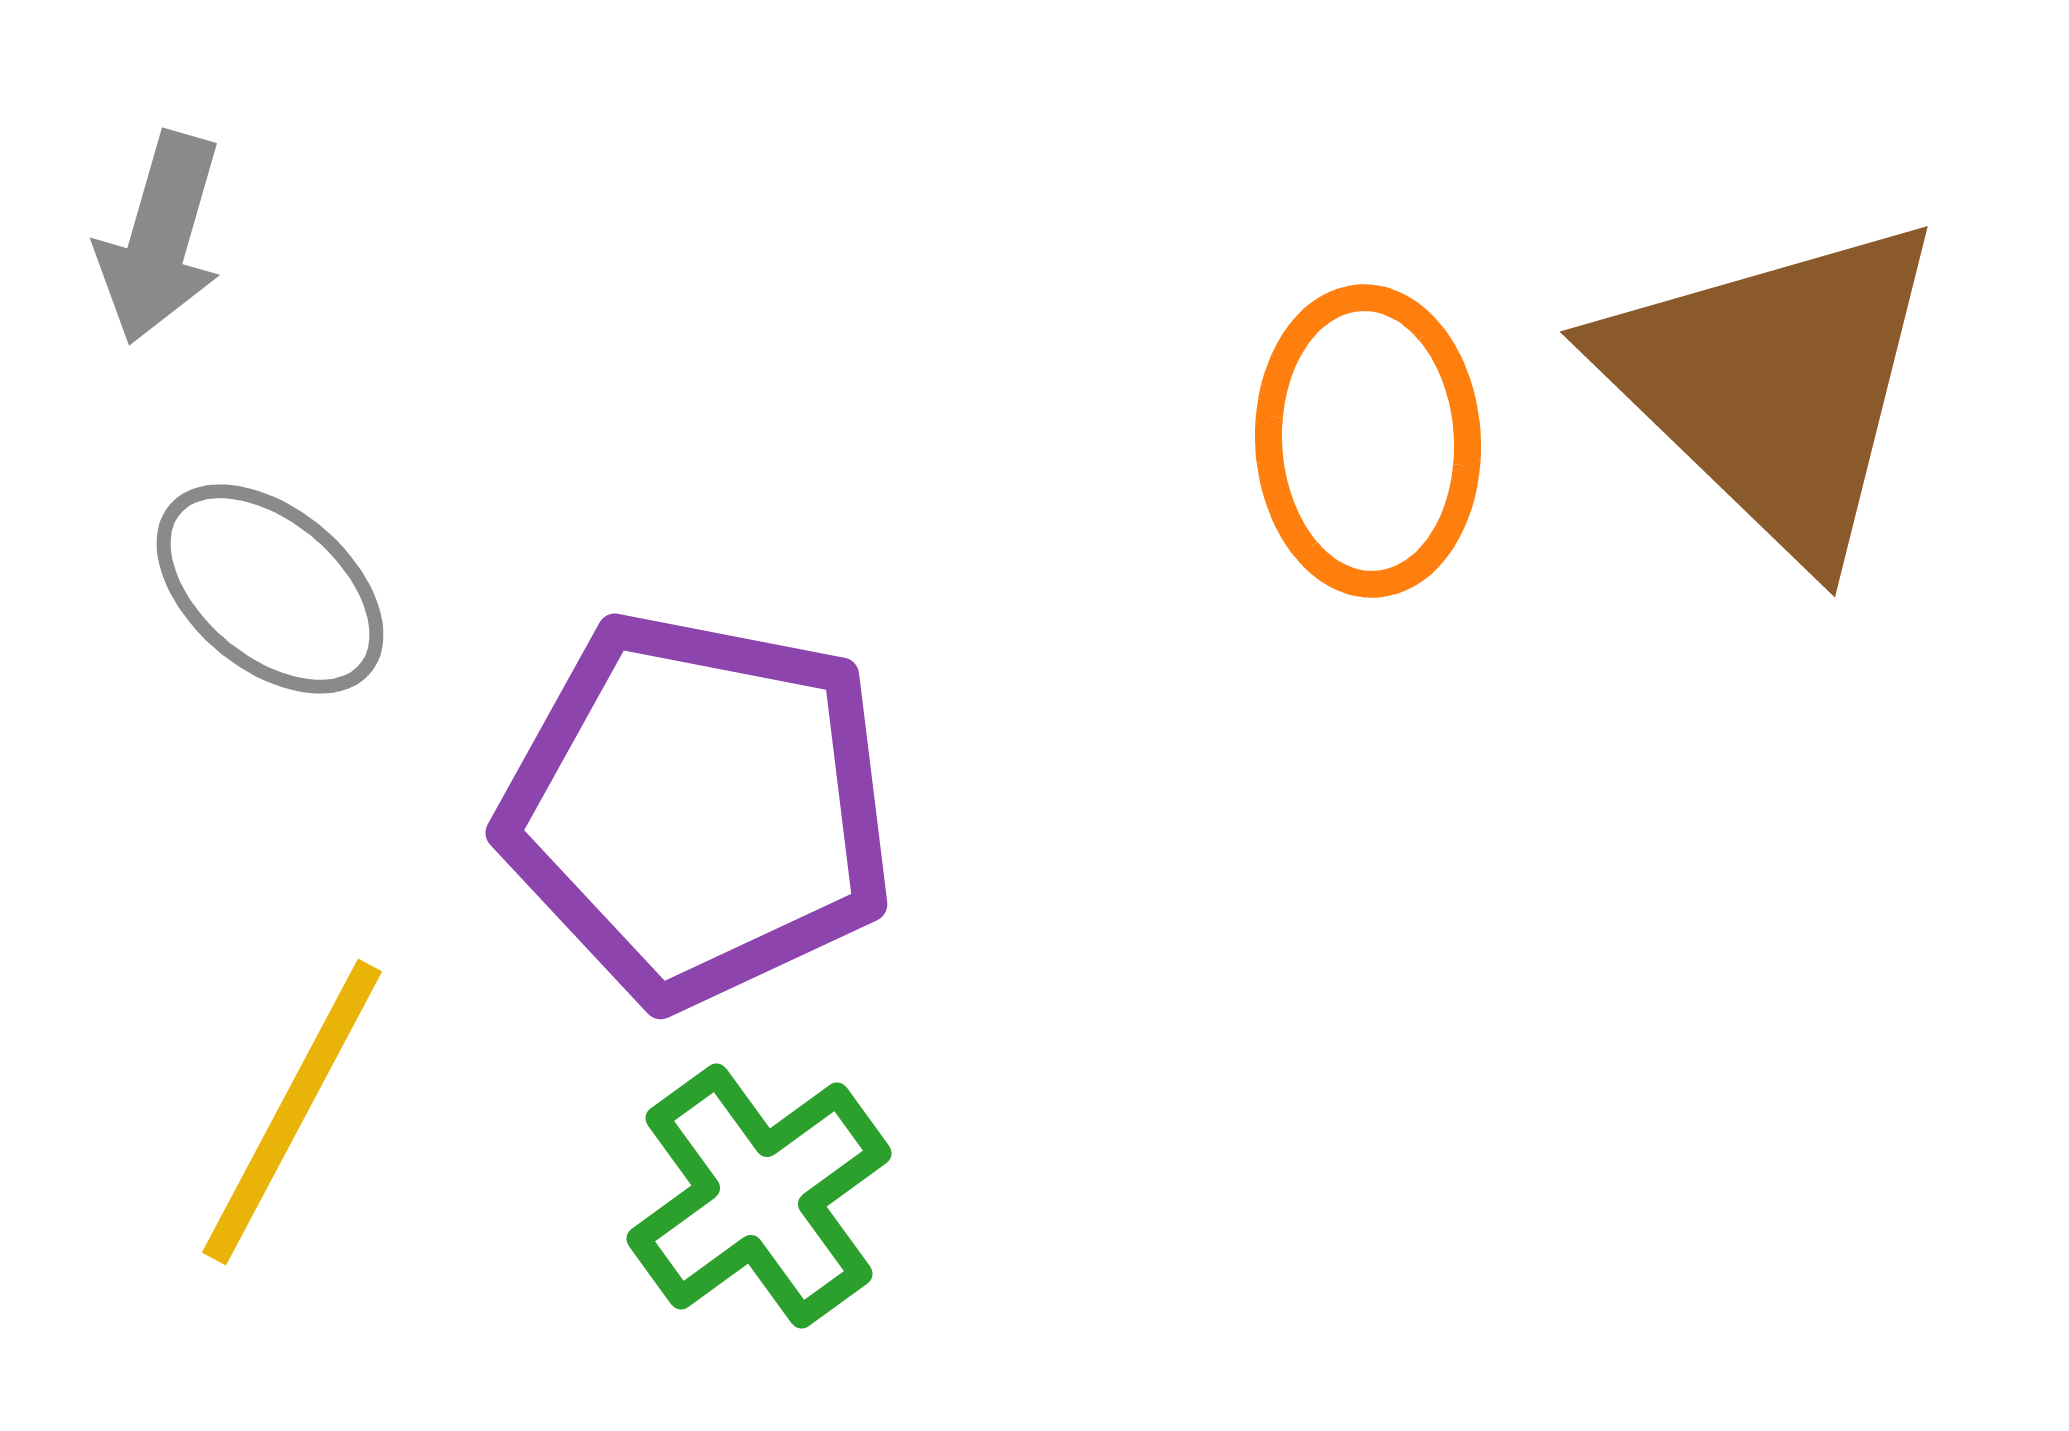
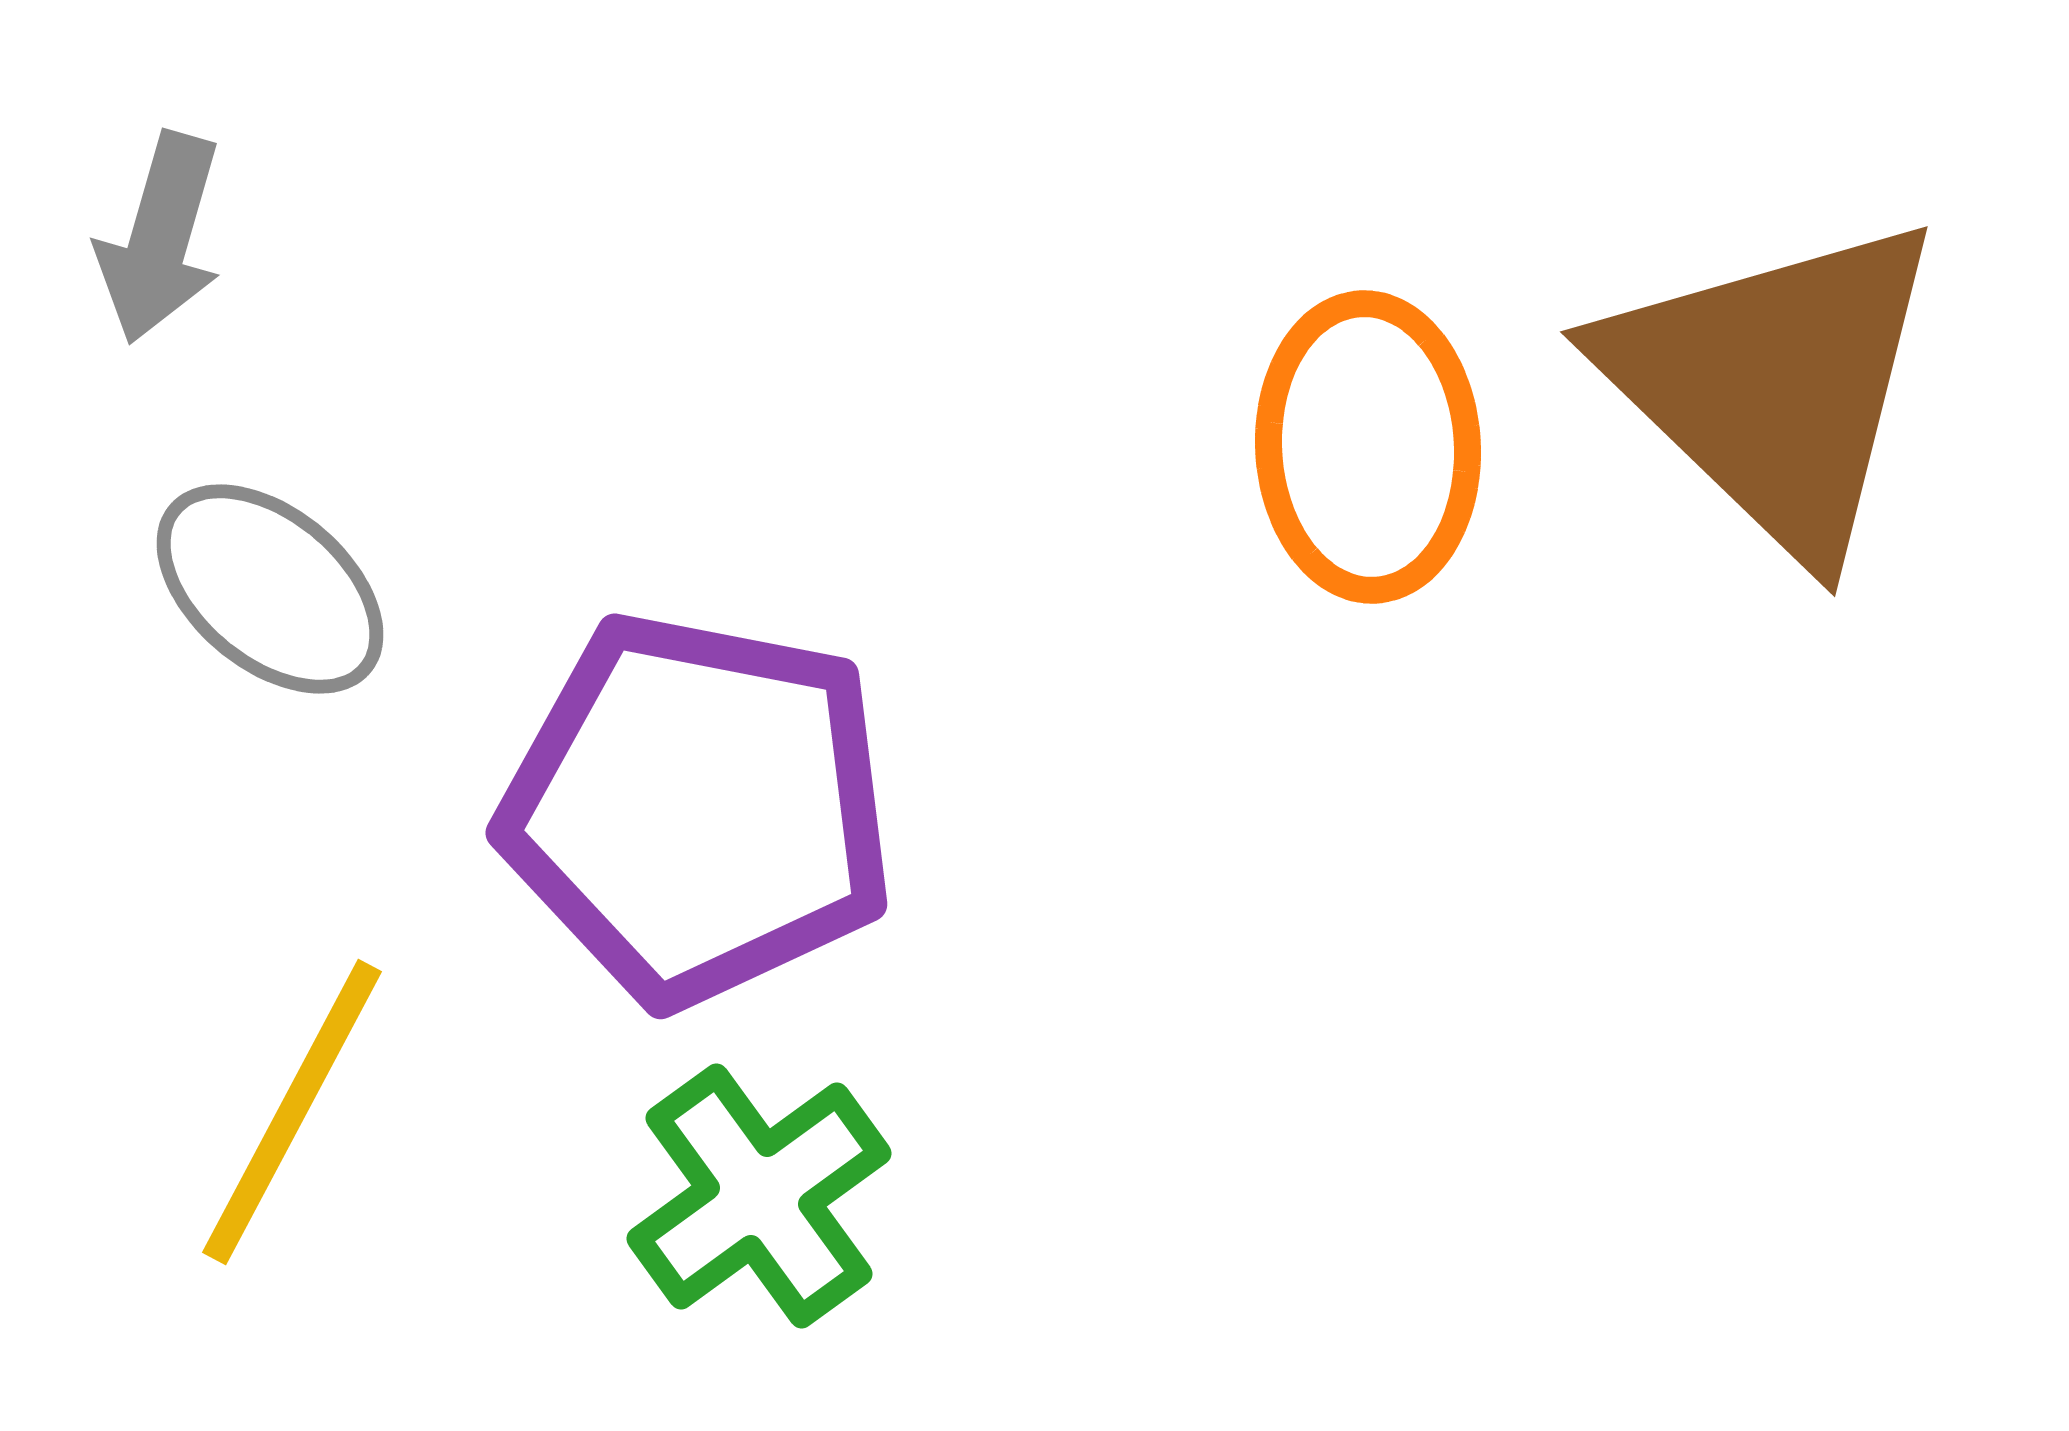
orange ellipse: moved 6 px down
